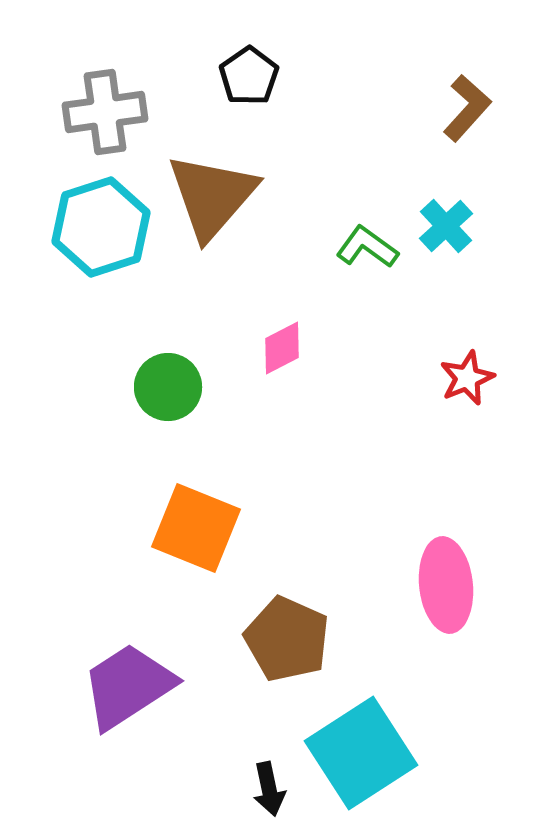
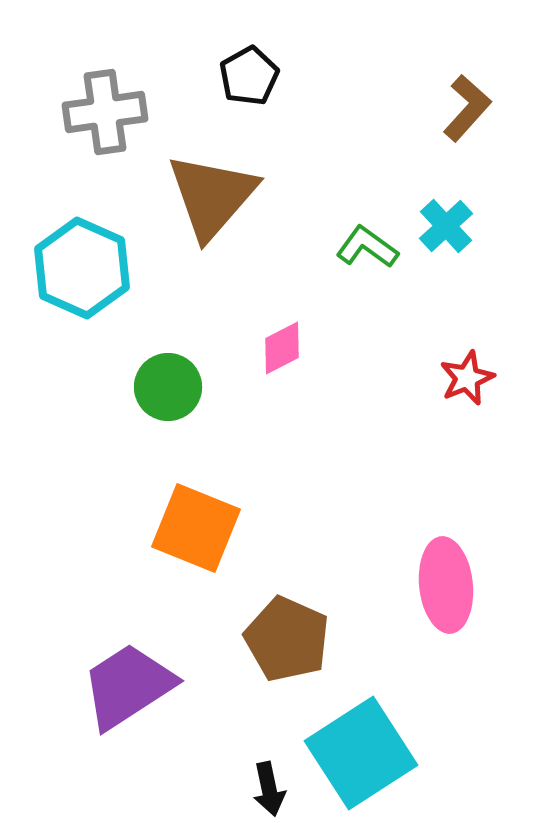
black pentagon: rotated 6 degrees clockwise
cyan hexagon: moved 19 px left, 41 px down; rotated 18 degrees counterclockwise
